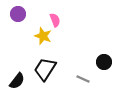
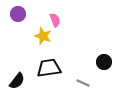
black trapezoid: moved 4 px right, 1 px up; rotated 50 degrees clockwise
gray line: moved 4 px down
